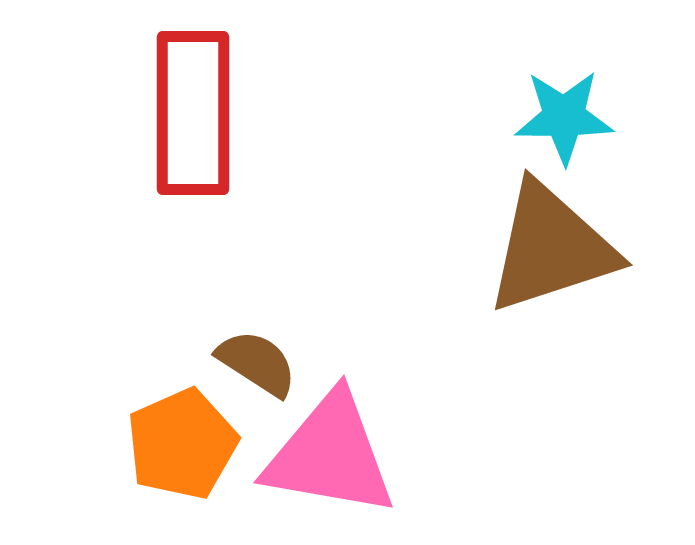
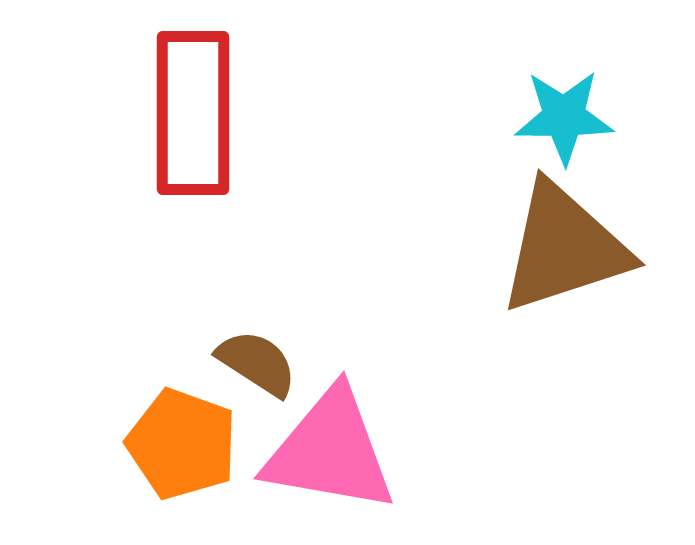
brown triangle: moved 13 px right
orange pentagon: rotated 28 degrees counterclockwise
pink triangle: moved 4 px up
